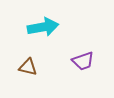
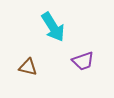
cyan arrow: moved 10 px right; rotated 68 degrees clockwise
